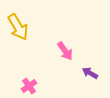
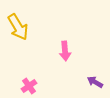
pink arrow: rotated 30 degrees clockwise
purple arrow: moved 5 px right, 9 px down
